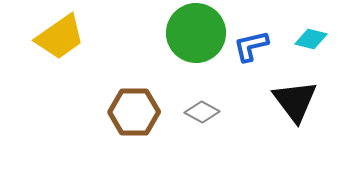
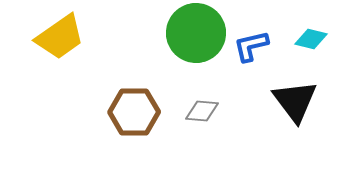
gray diamond: moved 1 px up; rotated 24 degrees counterclockwise
